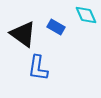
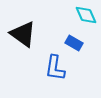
blue rectangle: moved 18 px right, 16 px down
blue L-shape: moved 17 px right
